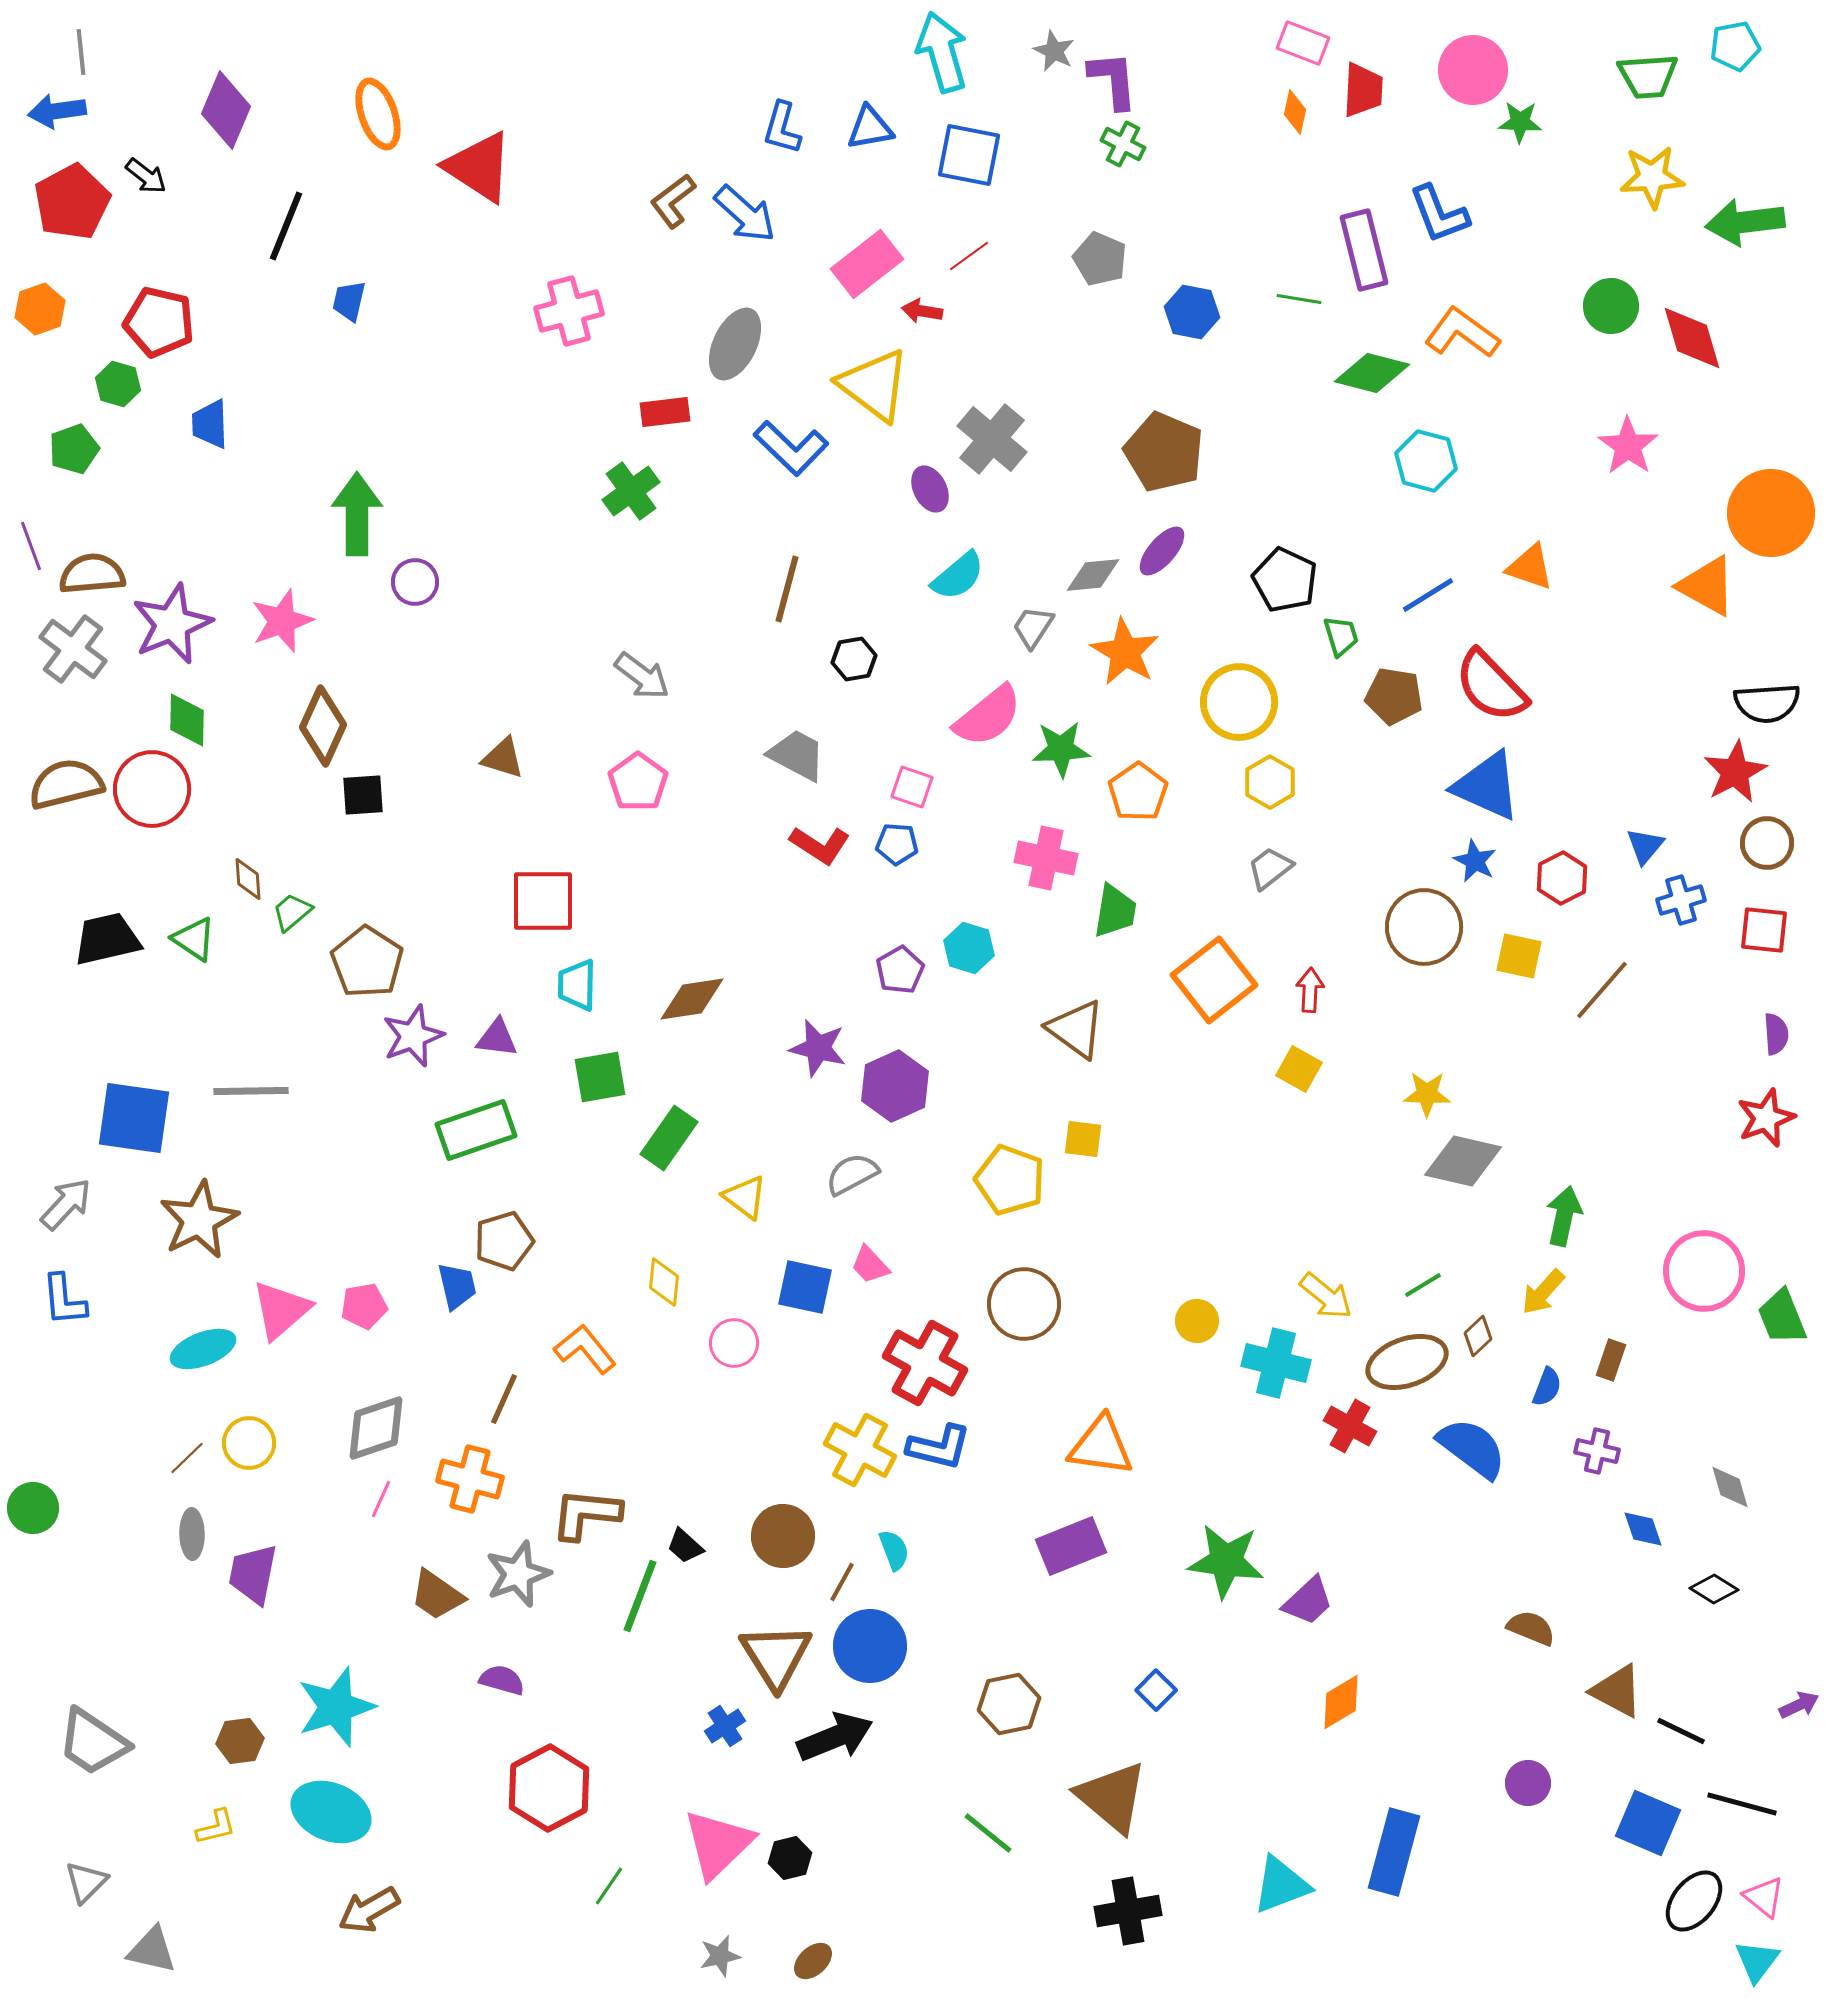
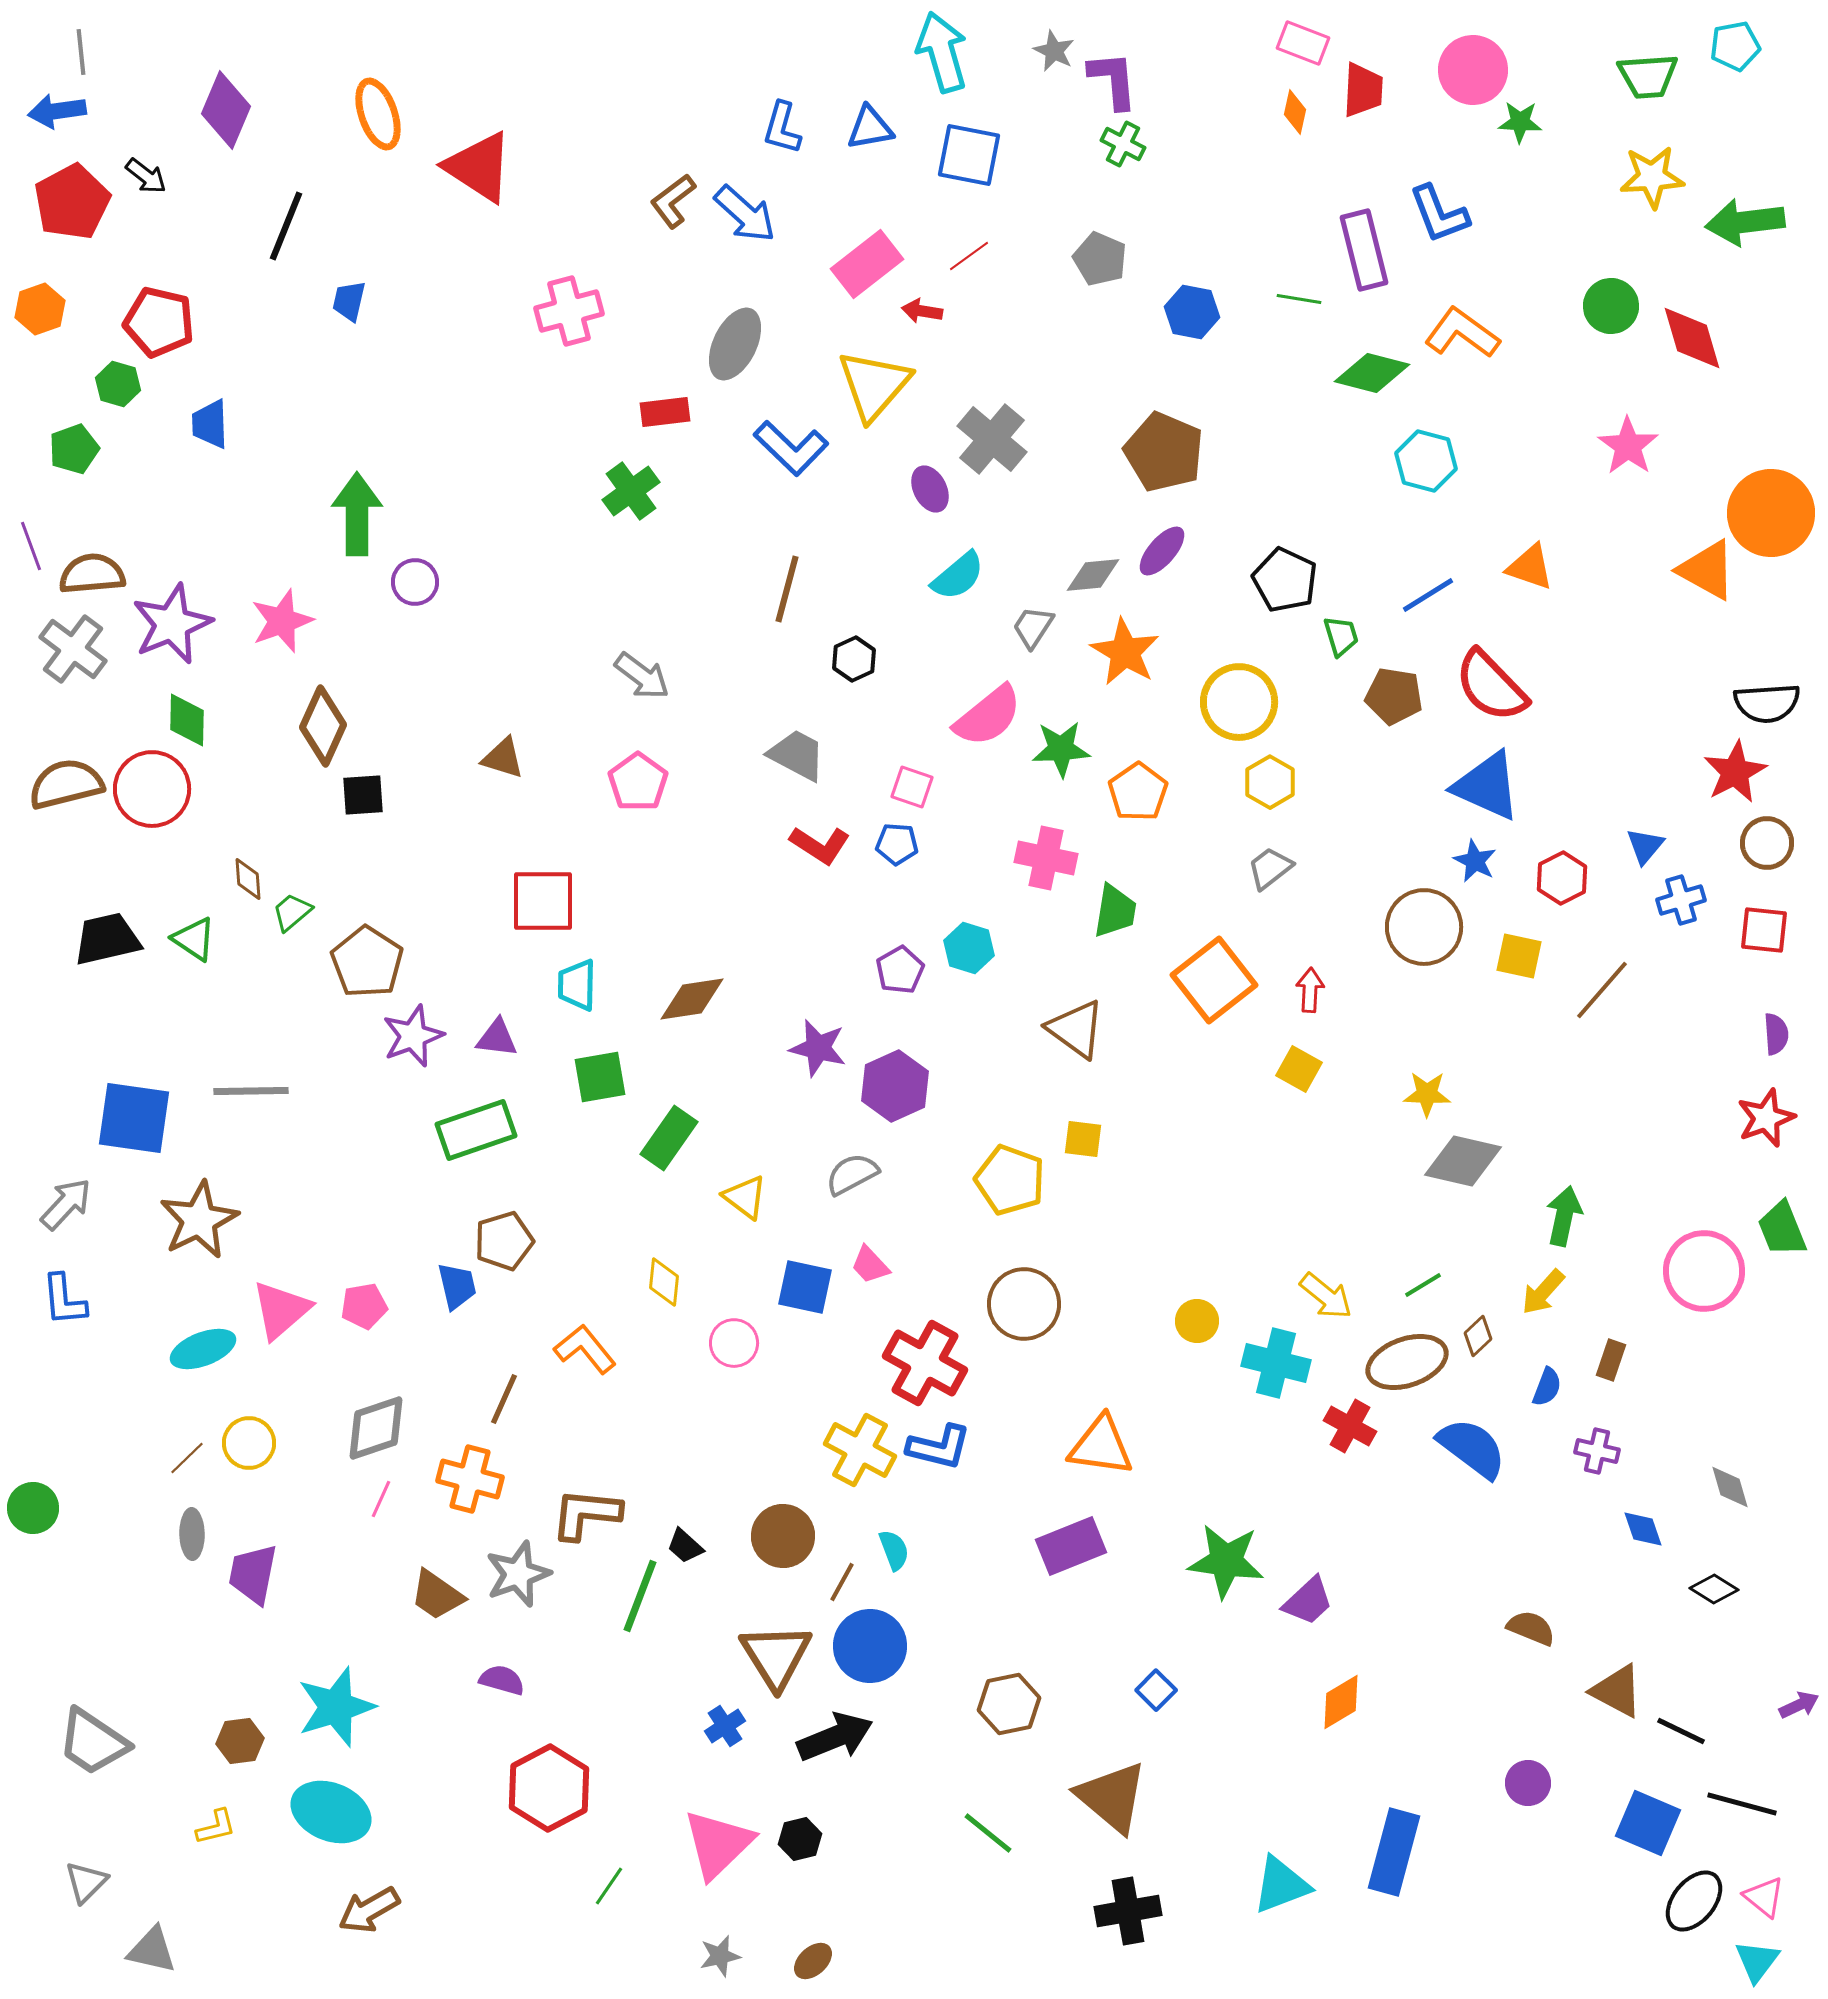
yellow triangle at (874, 385): rotated 34 degrees clockwise
orange triangle at (1707, 586): moved 16 px up
black hexagon at (854, 659): rotated 15 degrees counterclockwise
green trapezoid at (1782, 1317): moved 88 px up
black hexagon at (790, 1858): moved 10 px right, 19 px up
